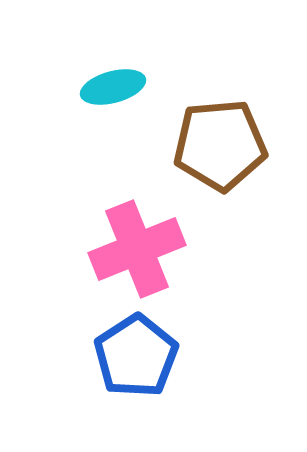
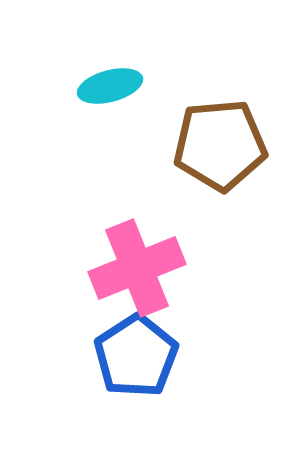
cyan ellipse: moved 3 px left, 1 px up
pink cross: moved 19 px down
